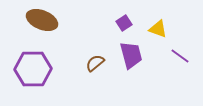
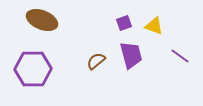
purple square: rotated 14 degrees clockwise
yellow triangle: moved 4 px left, 3 px up
brown semicircle: moved 1 px right, 2 px up
